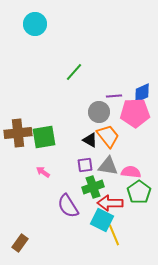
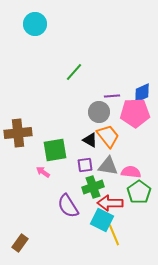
purple line: moved 2 px left
green square: moved 11 px right, 13 px down
